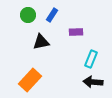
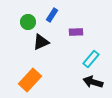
green circle: moved 7 px down
black triangle: rotated 12 degrees counterclockwise
cyan rectangle: rotated 18 degrees clockwise
black arrow: rotated 12 degrees clockwise
